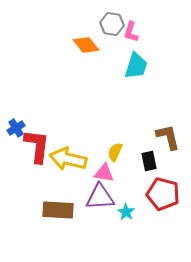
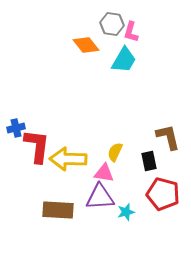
cyan trapezoid: moved 12 px left, 6 px up; rotated 12 degrees clockwise
blue cross: rotated 18 degrees clockwise
yellow arrow: rotated 12 degrees counterclockwise
cyan star: rotated 24 degrees clockwise
